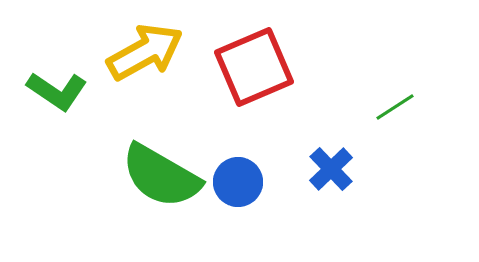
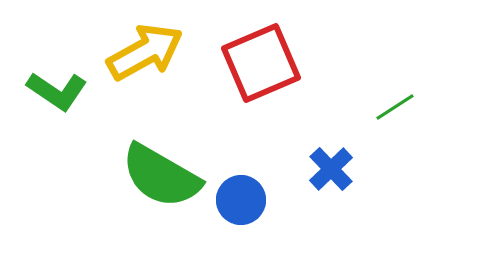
red square: moved 7 px right, 4 px up
blue circle: moved 3 px right, 18 px down
